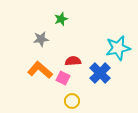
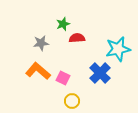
green star: moved 2 px right, 5 px down
gray star: moved 4 px down
cyan star: moved 1 px down
red semicircle: moved 4 px right, 23 px up
orange L-shape: moved 2 px left, 1 px down
